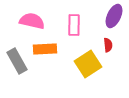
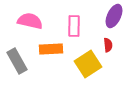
pink semicircle: moved 2 px left
pink rectangle: moved 1 px down
orange rectangle: moved 6 px right
